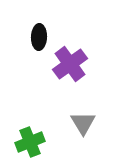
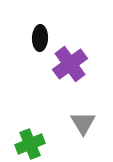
black ellipse: moved 1 px right, 1 px down
green cross: moved 2 px down
